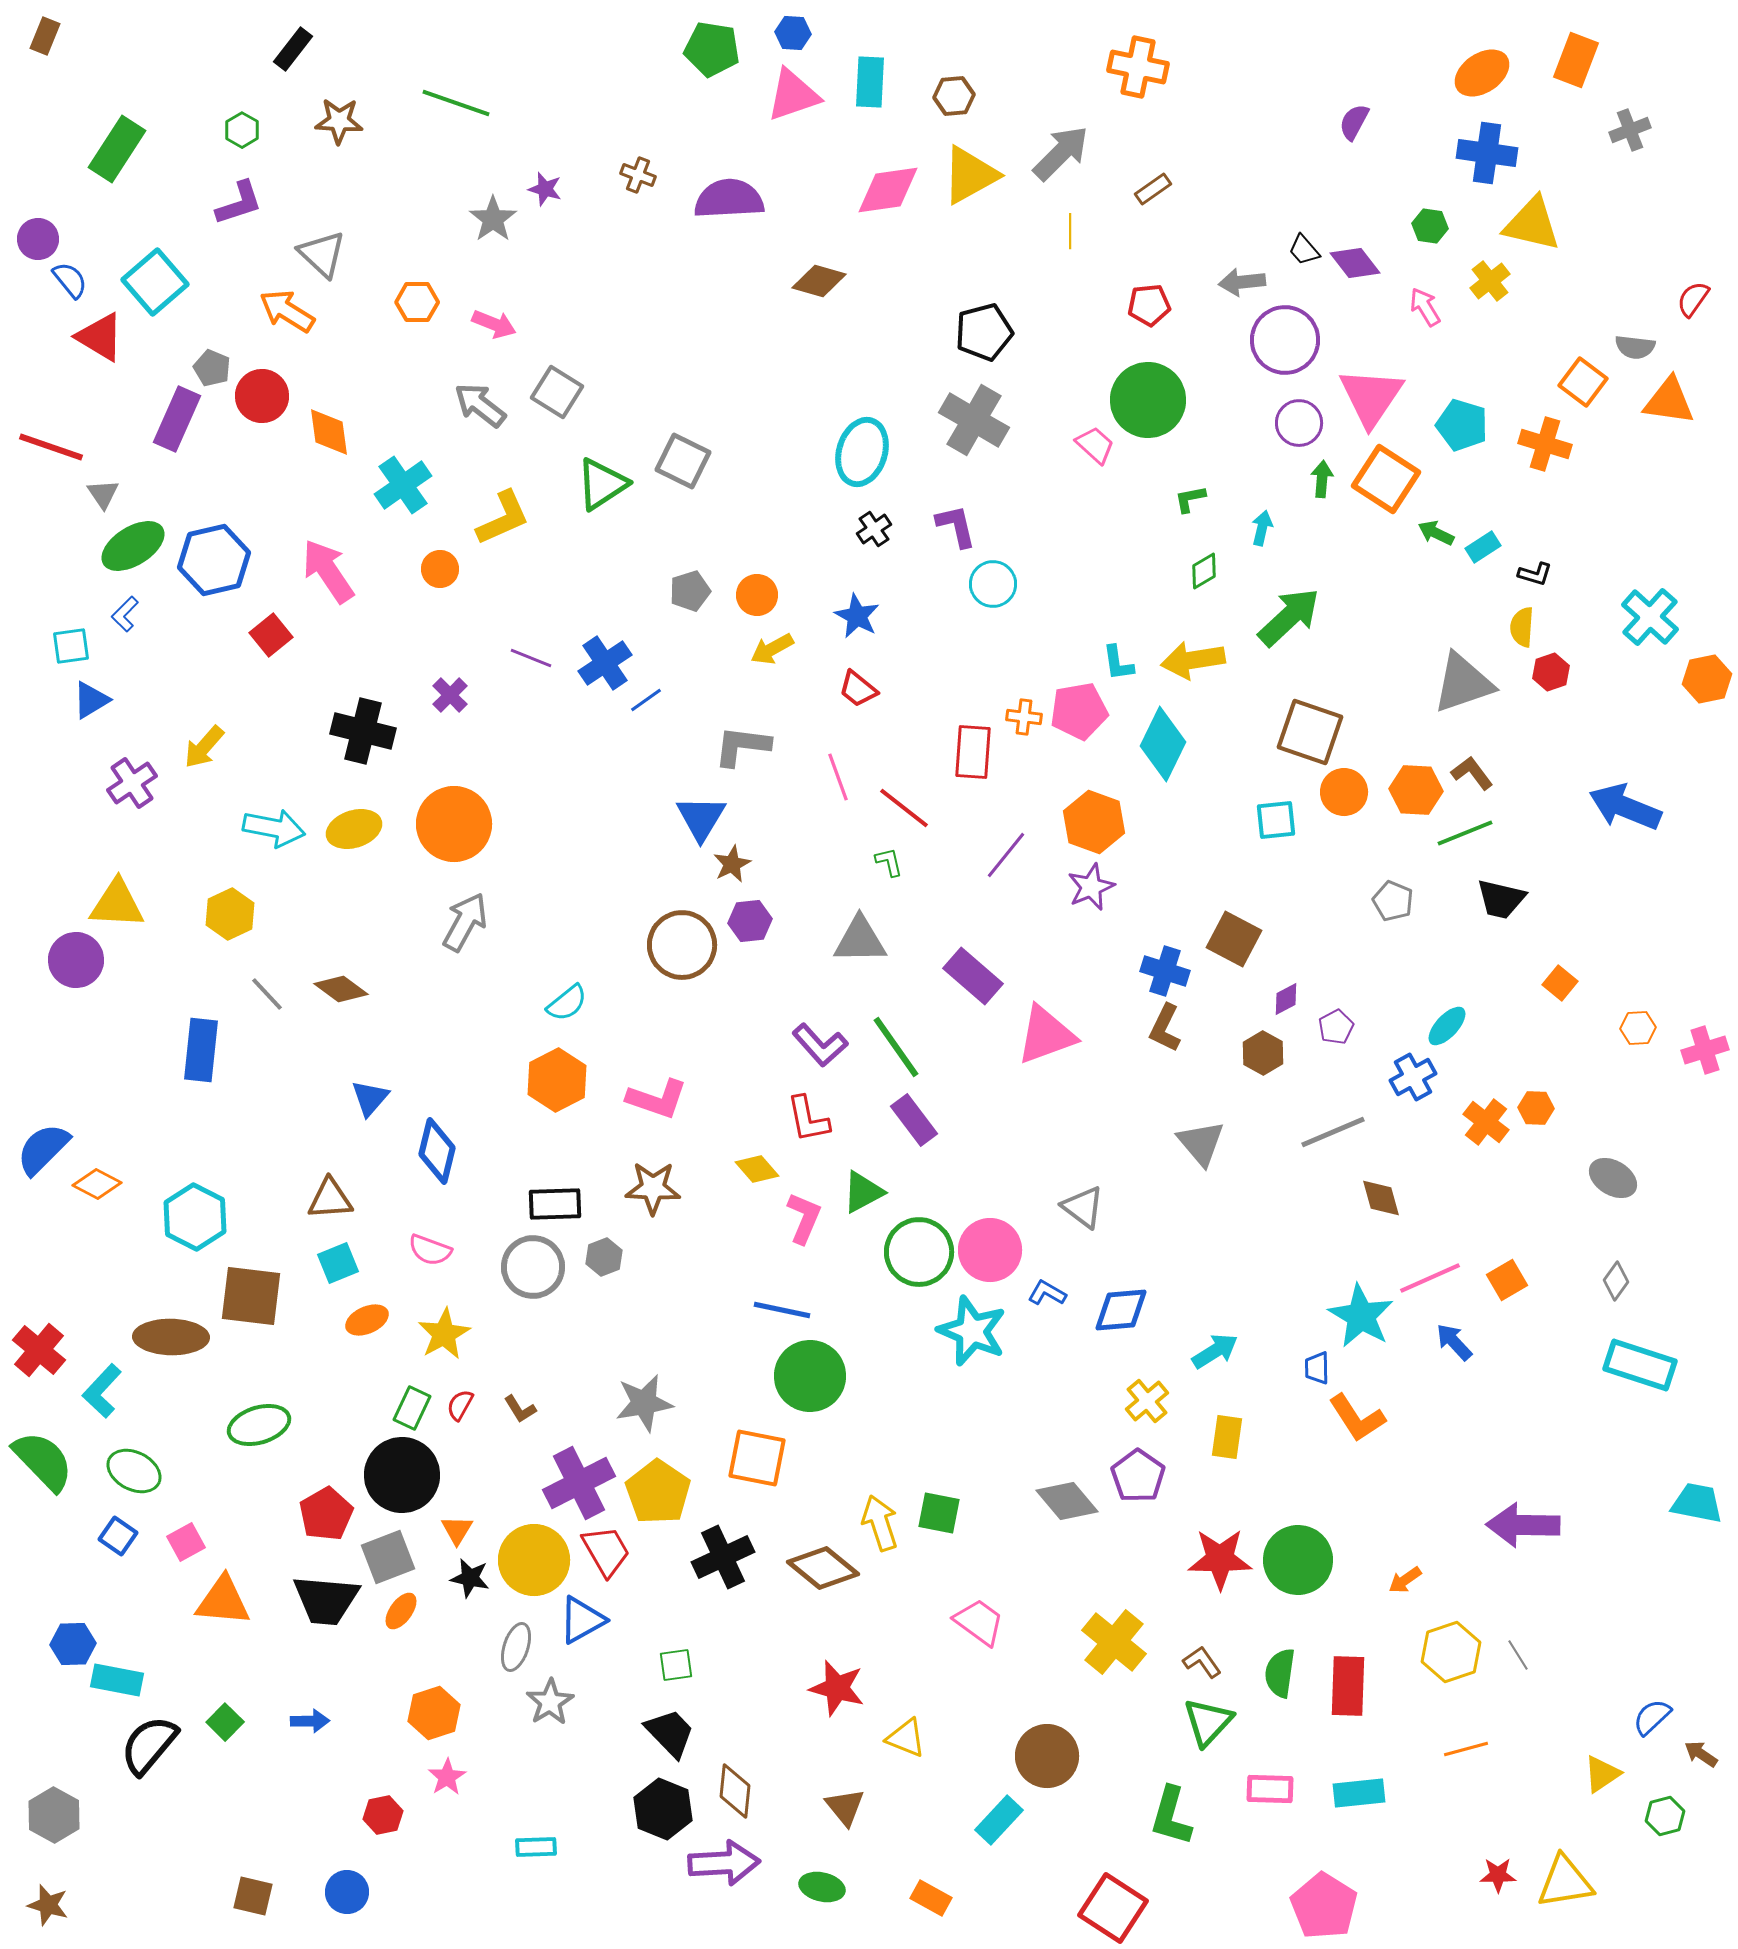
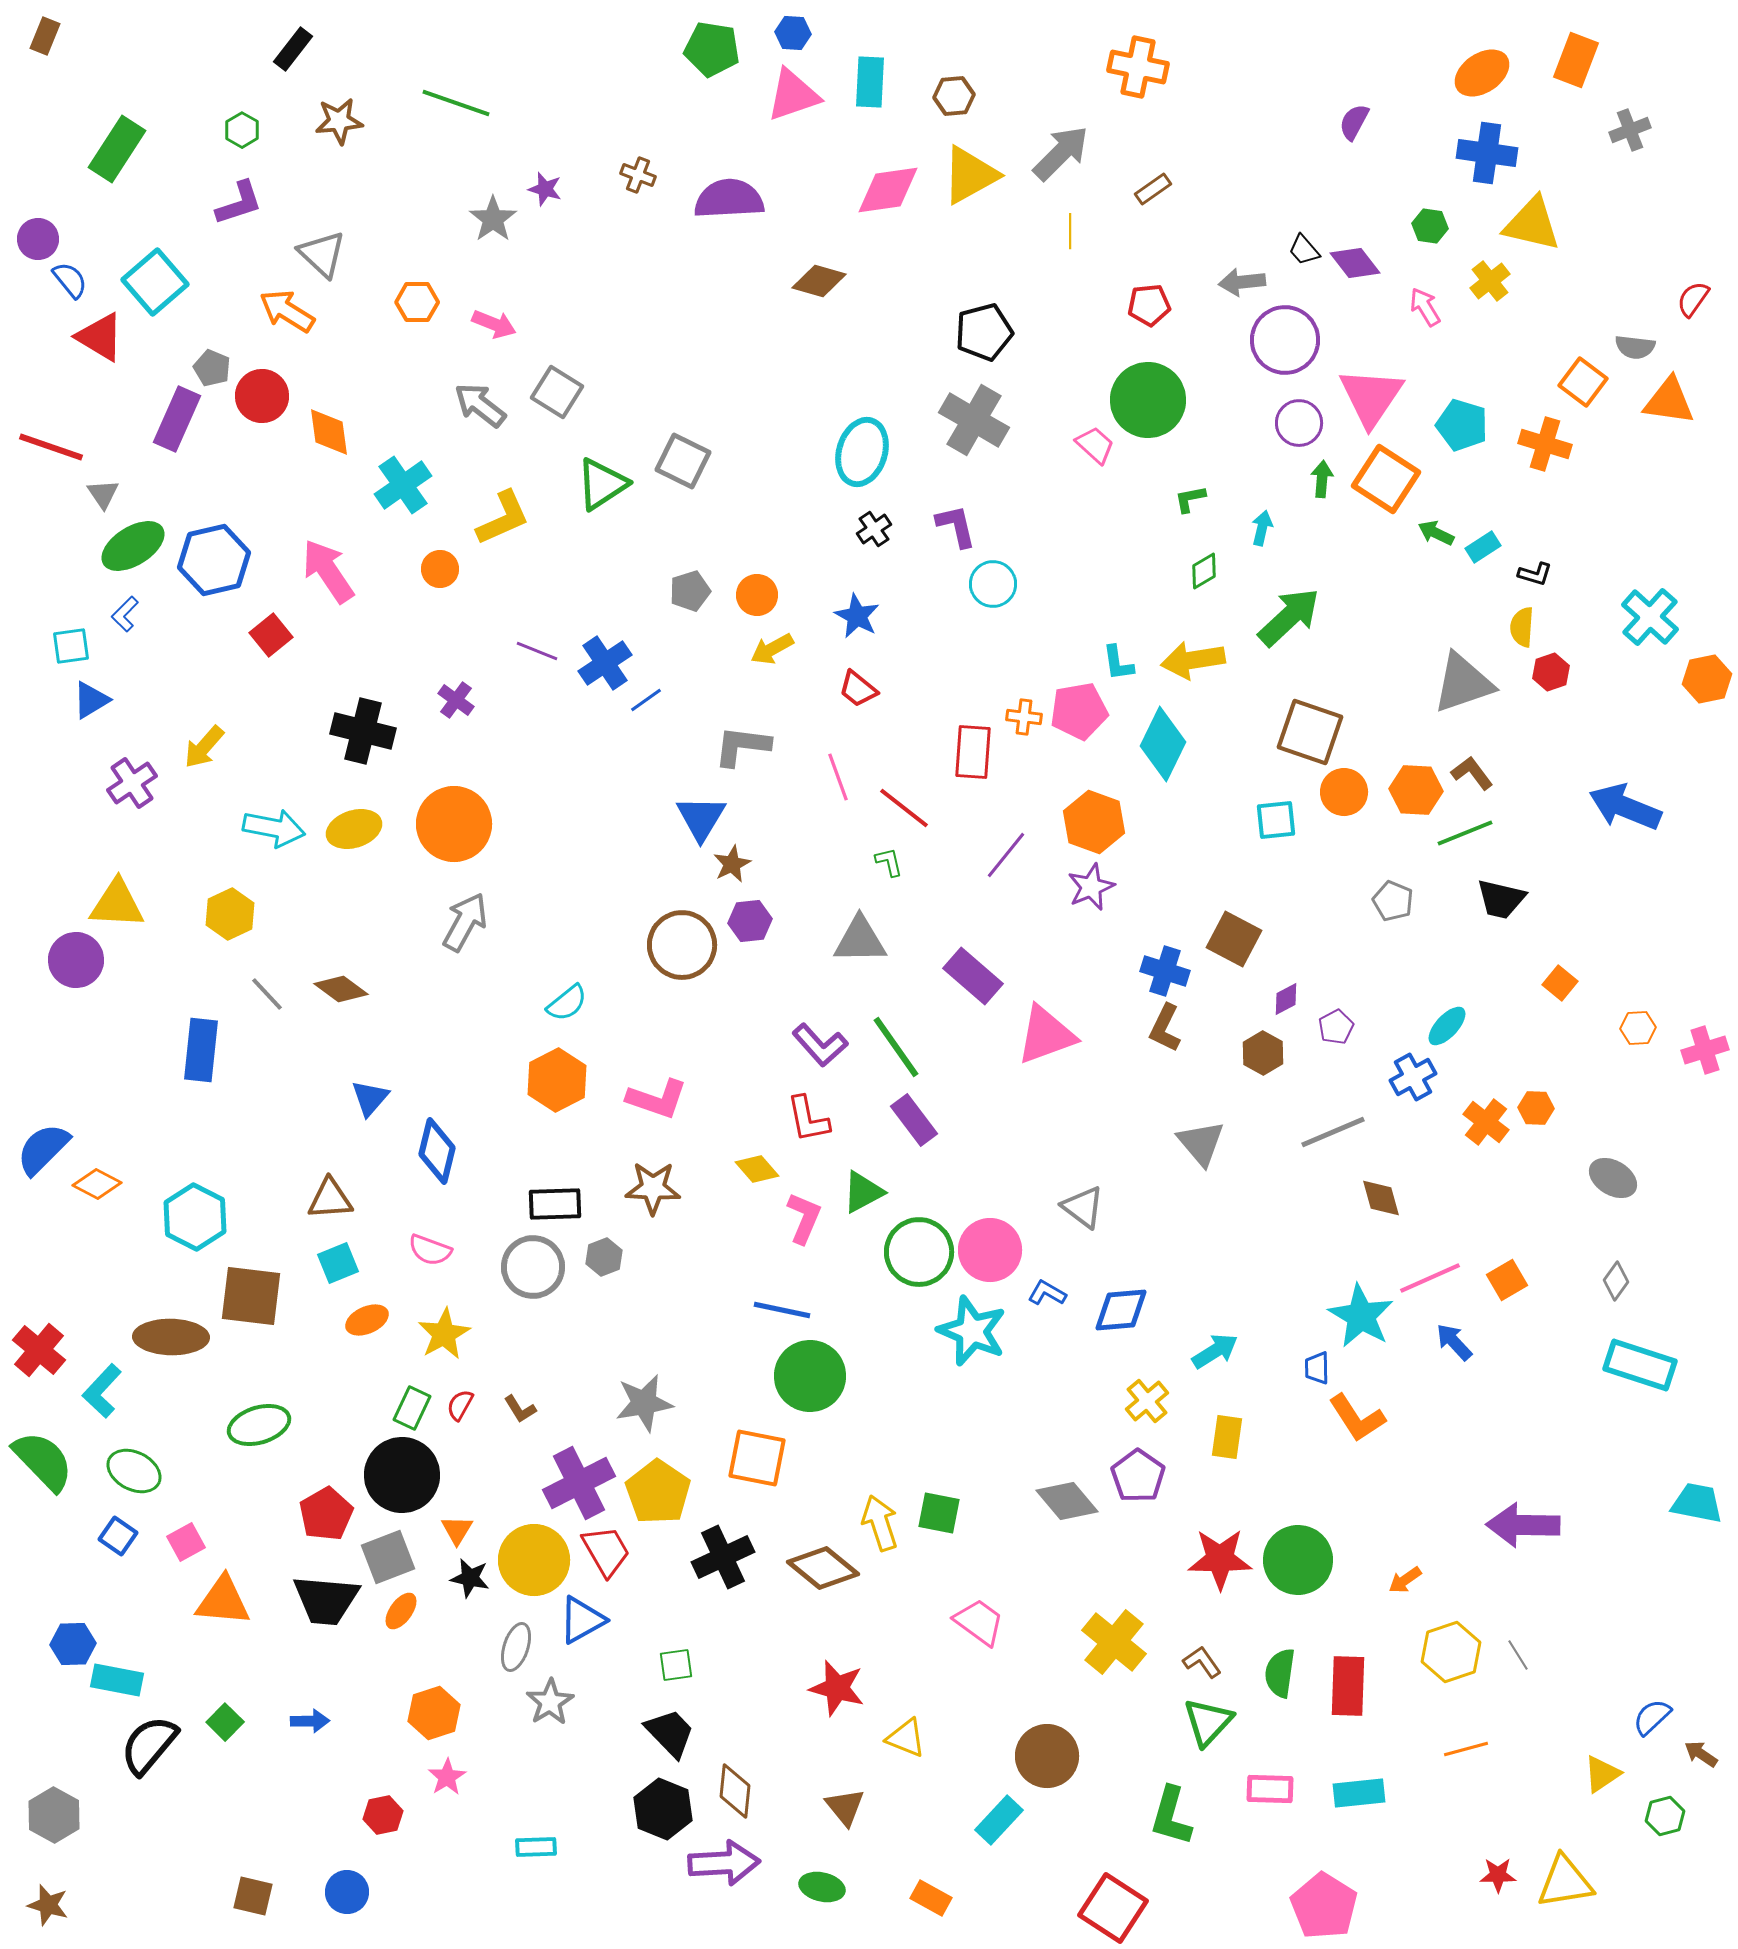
brown star at (339, 121): rotated 9 degrees counterclockwise
purple line at (531, 658): moved 6 px right, 7 px up
purple cross at (450, 695): moved 6 px right, 5 px down; rotated 9 degrees counterclockwise
